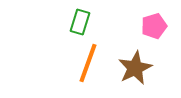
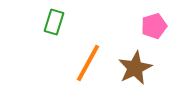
green rectangle: moved 26 px left
orange line: rotated 9 degrees clockwise
